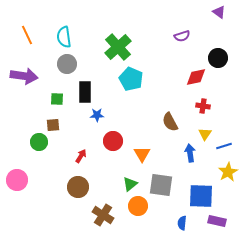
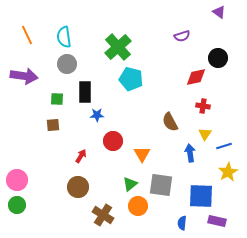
cyan pentagon: rotated 10 degrees counterclockwise
green circle: moved 22 px left, 63 px down
